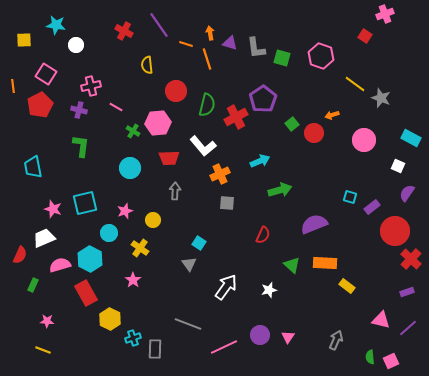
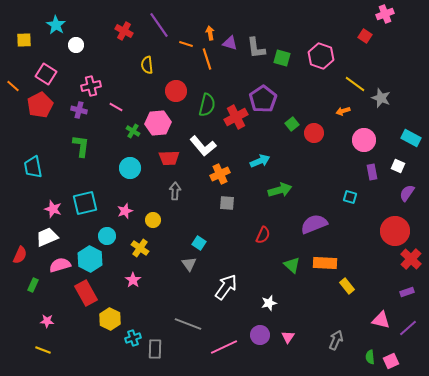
cyan star at (56, 25): rotated 24 degrees clockwise
orange line at (13, 86): rotated 40 degrees counterclockwise
orange arrow at (332, 115): moved 11 px right, 4 px up
purple rectangle at (372, 207): moved 35 px up; rotated 63 degrees counterclockwise
cyan circle at (109, 233): moved 2 px left, 3 px down
white trapezoid at (44, 238): moved 3 px right, 1 px up
yellow rectangle at (347, 286): rotated 14 degrees clockwise
white star at (269, 290): moved 13 px down
